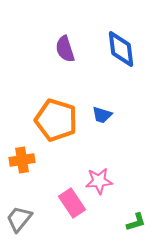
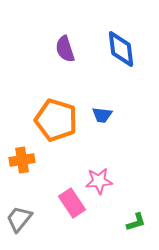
blue trapezoid: rotated 10 degrees counterclockwise
